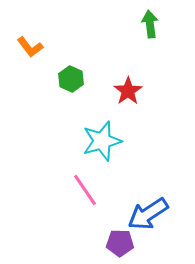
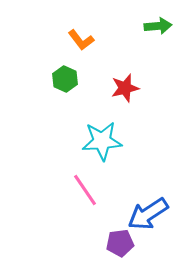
green arrow: moved 8 px right, 2 px down; rotated 92 degrees clockwise
orange L-shape: moved 51 px right, 7 px up
green hexagon: moved 6 px left
red star: moved 3 px left, 3 px up; rotated 20 degrees clockwise
cyan star: rotated 12 degrees clockwise
purple pentagon: rotated 8 degrees counterclockwise
